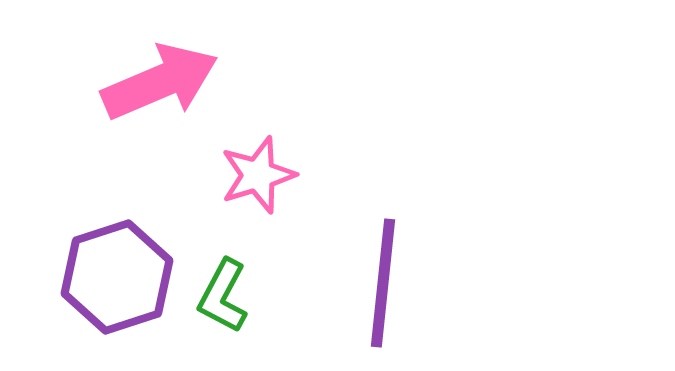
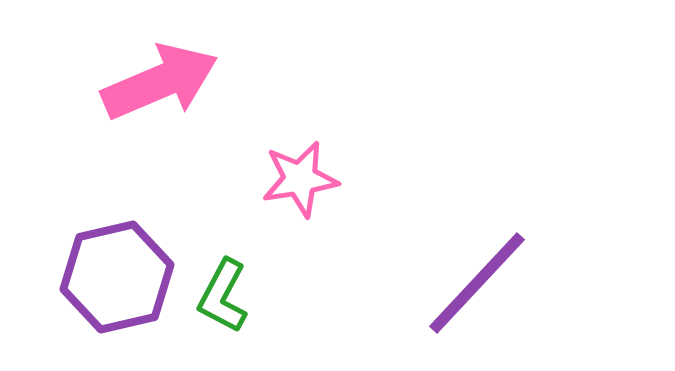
pink star: moved 42 px right, 4 px down; rotated 8 degrees clockwise
purple hexagon: rotated 5 degrees clockwise
purple line: moved 94 px right; rotated 37 degrees clockwise
